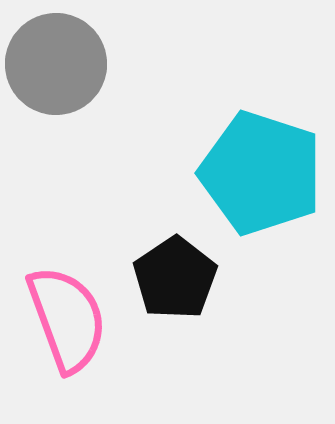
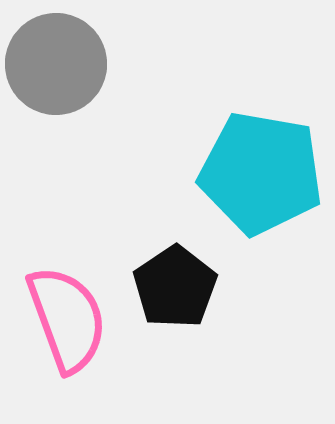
cyan pentagon: rotated 8 degrees counterclockwise
black pentagon: moved 9 px down
